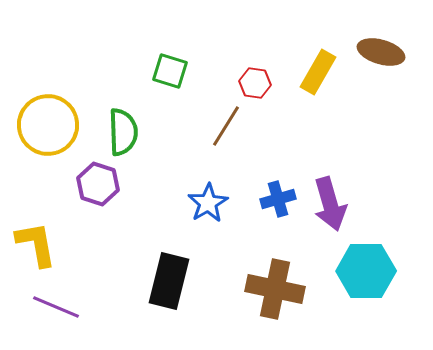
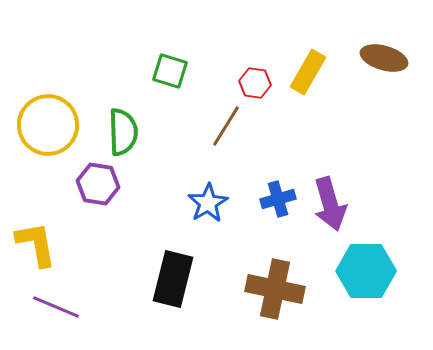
brown ellipse: moved 3 px right, 6 px down
yellow rectangle: moved 10 px left
purple hexagon: rotated 9 degrees counterclockwise
black rectangle: moved 4 px right, 2 px up
